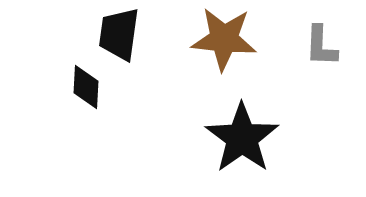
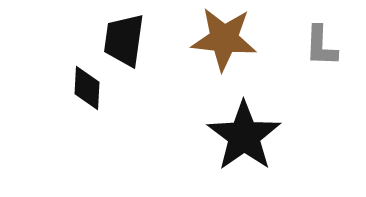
black trapezoid: moved 5 px right, 6 px down
black diamond: moved 1 px right, 1 px down
black star: moved 2 px right, 2 px up
